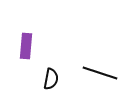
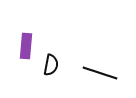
black semicircle: moved 14 px up
